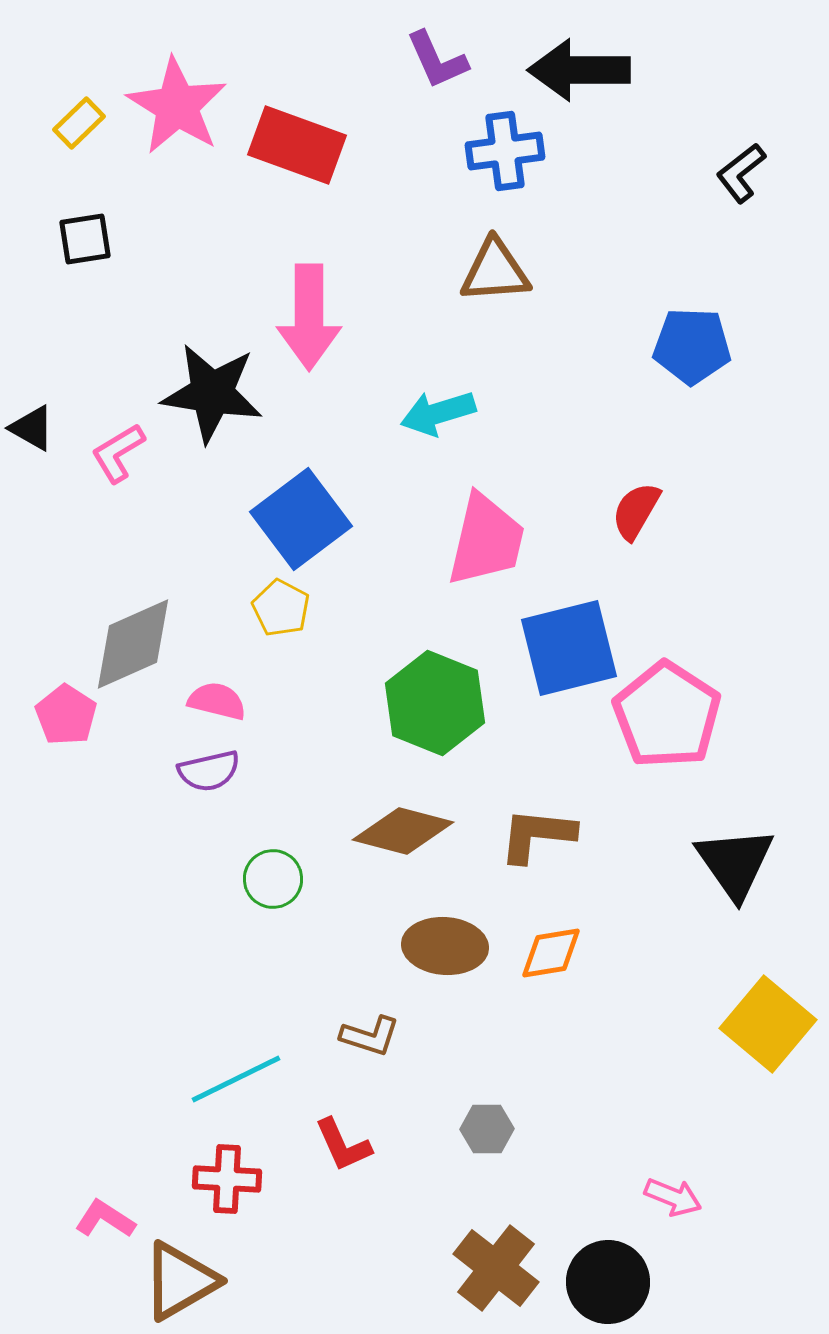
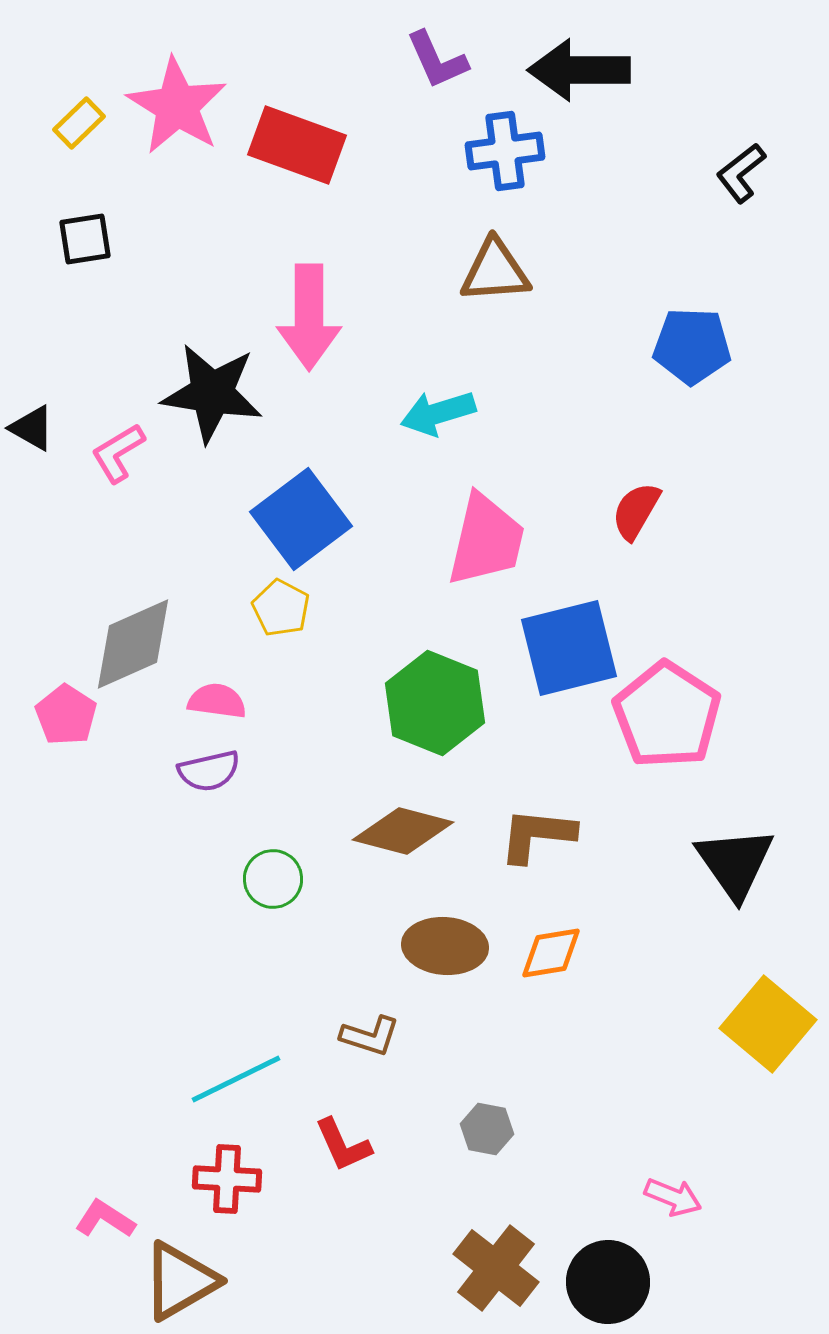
pink semicircle at (217, 701): rotated 6 degrees counterclockwise
gray hexagon at (487, 1129): rotated 12 degrees clockwise
